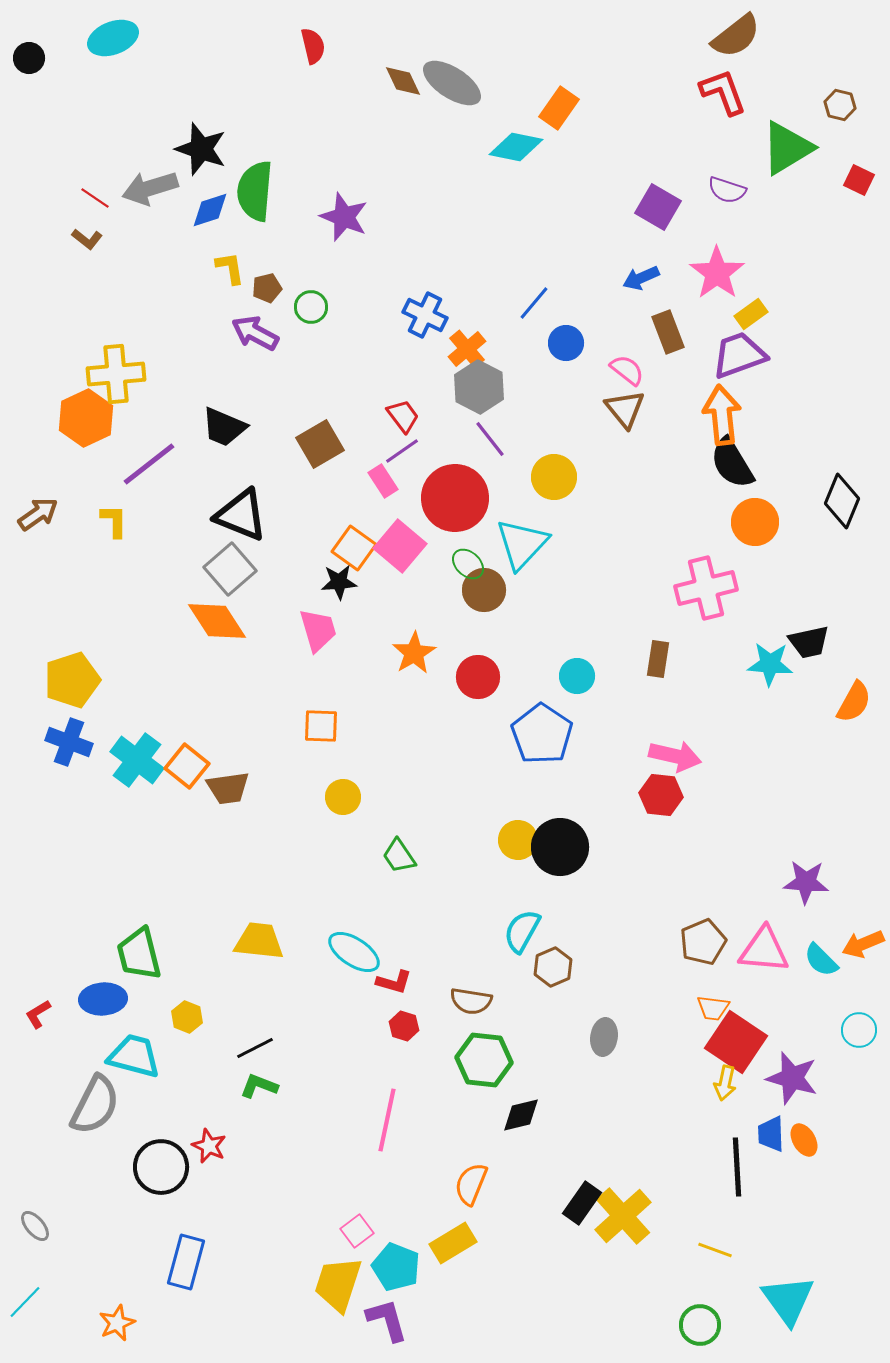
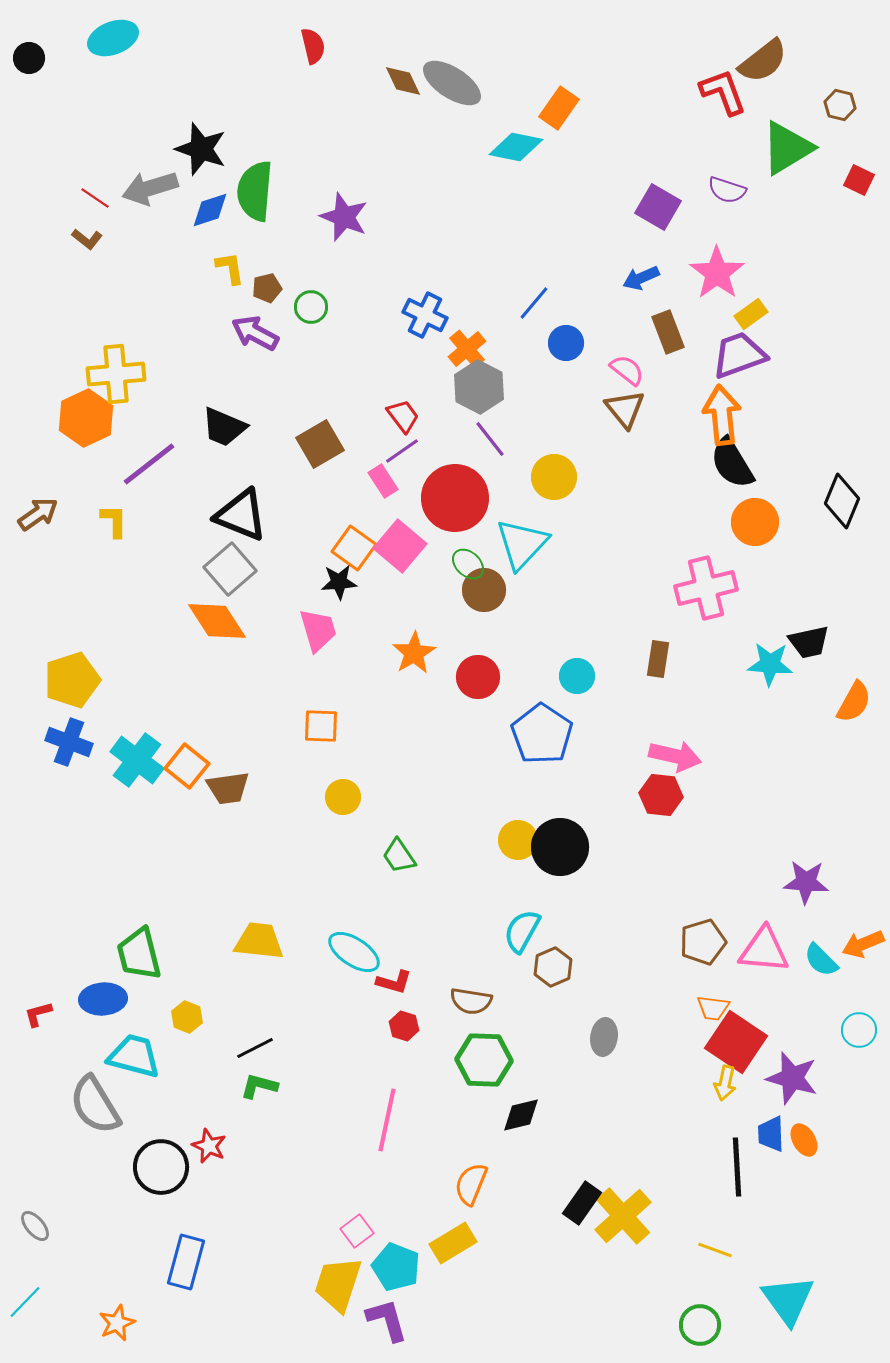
brown semicircle at (736, 36): moved 27 px right, 25 px down
brown pentagon at (703, 942): rotated 6 degrees clockwise
red L-shape at (38, 1014): rotated 16 degrees clockwise
green hexagon at (484, 1060): rotated 4 degrees counterclockwise
green L-shape at (259, 1086): rotated 6 degrees counterclockwise
gray semicircle at (95, 1105): rotated 122 degrees clockwise
